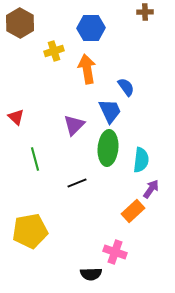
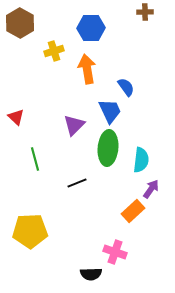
yellow pentagon: rotated 8 degrees clockwise
